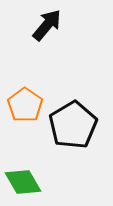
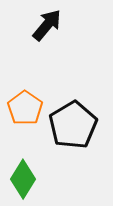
orange pentagon: moved 3 px down
green diamond: moved 3 px up; rotated 63 degrees clockwise
